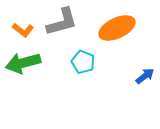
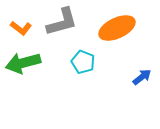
orange L-shape: moved 2 px left, 2 px up
blue arrow: moved 3 px left, 1 px down
